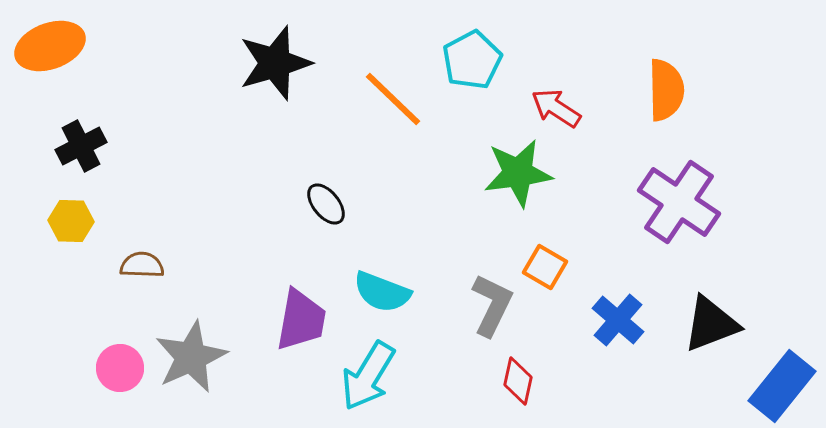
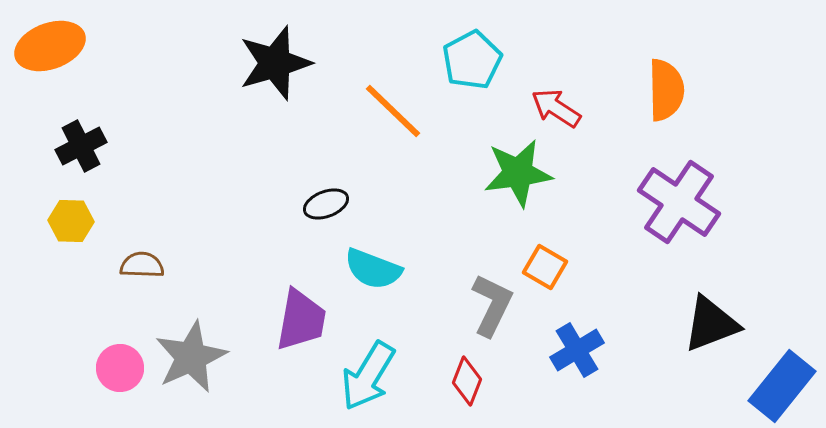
orange line: moved 12 px down
black ellipse: rotated 72 degrees counterclockwise
cyan semicircle: moved 9 px left, 23 px up
blue cross: moved 41 px left, 30 px down; rotated 18 degrees clockwise
red diamond: moved 51 px left; rotated 9 degrees clockwise
